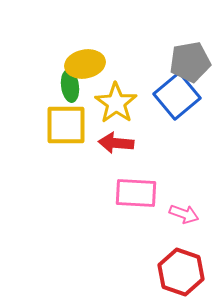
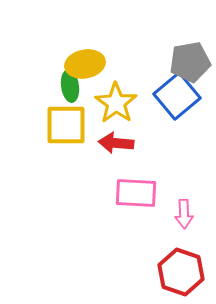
pink arrow: rotated 68 degrees clockwise
